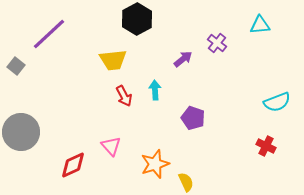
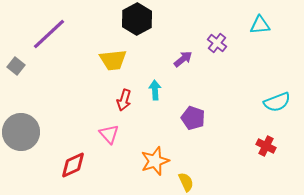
red arrow: moved 4 px down; rotated 45 degrees clockwise
pink triangle: moved 2 px left, 12 px up
orange star: moved 3 px up
